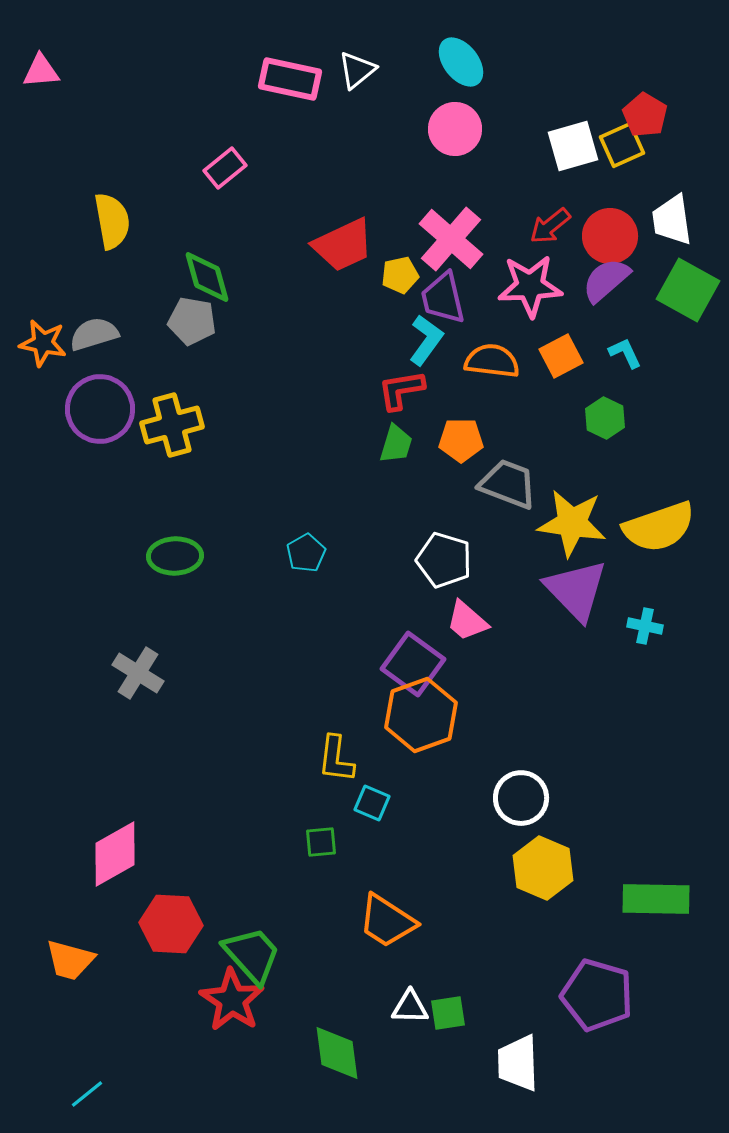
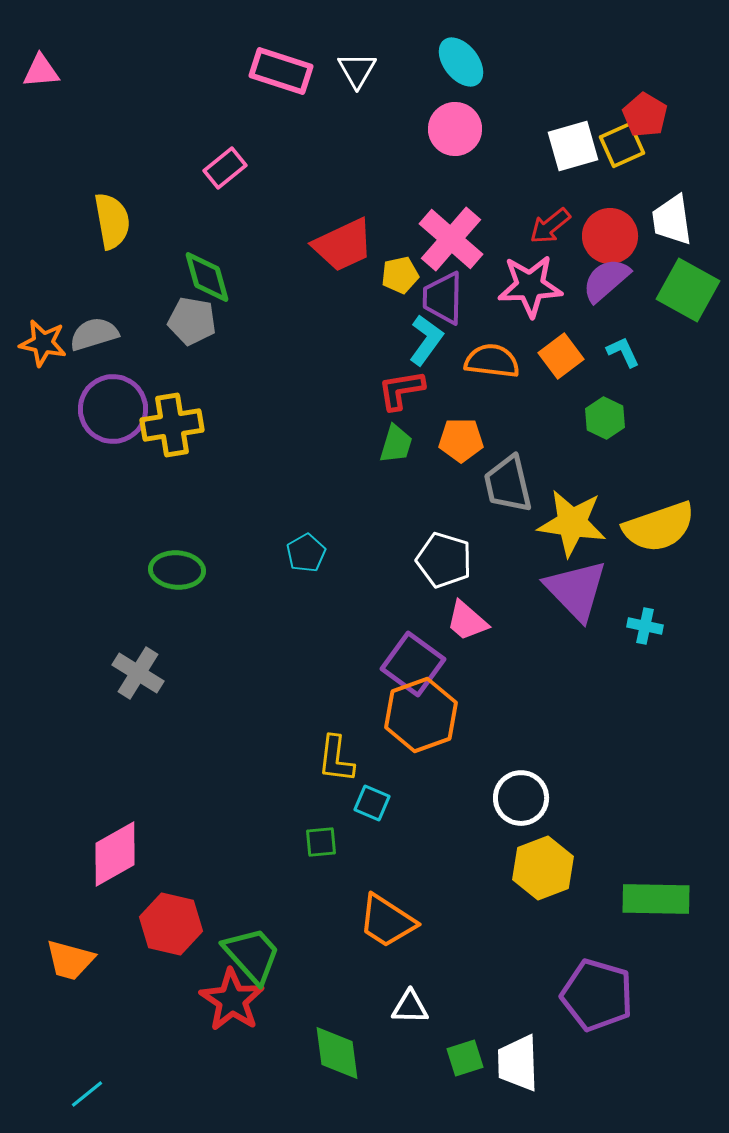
white triangle at (357, 70): rotated 21 degrees counterclockwise
pink rectangle at (290, 79): moved 9 px left, 8 px up; rotated 6 degrees clockwise
purple trapezoid at (443, 298): rotated 14 degrees clockwise
cyan L-shape at (625, 353): moved 2 px left, 1 px up
orange square at (561, 356): rotated 9 degrees counterclockwise
purple circle at (100, 409): moved 13 px right
yellow cross at (172, 425): rotated 6 degrees clockwise
gray trapezoid at (508, 484): rotated 124 degrees counterclockwise
green ellipse at (175, 556): moved 2 px right, 14 px down; rotated 6 degrees clockwise
yellow hexagon at (543, 868): rotated 16 degrees clockwise
red hexagon at (171, 924): rotated 10 degrees clockwise
green square at (448, 1013): moved 17 px right, 45 px down; rotated 9 degrees counterclockwise
